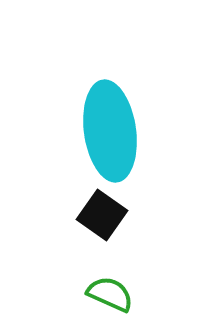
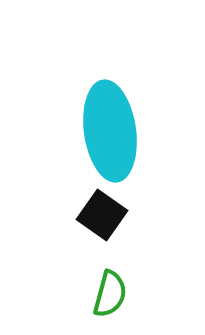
green semicircle: rotated 81 degrees clockwise
